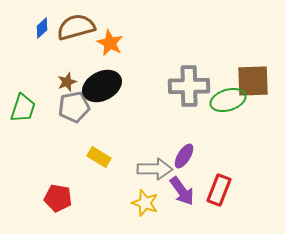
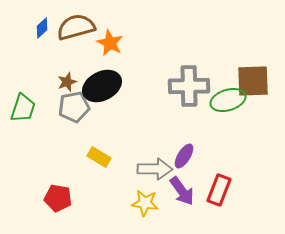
yellow star: rotated 12 degrees counterclockwise
